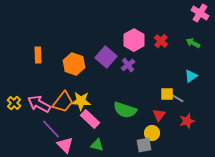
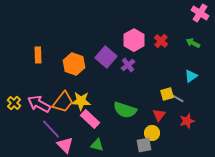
yellow square: rotated 16 degrees counterclockwise
